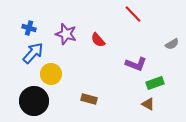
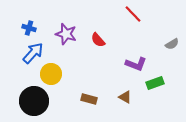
brown triangle: moved 23 px left, 7 px up
